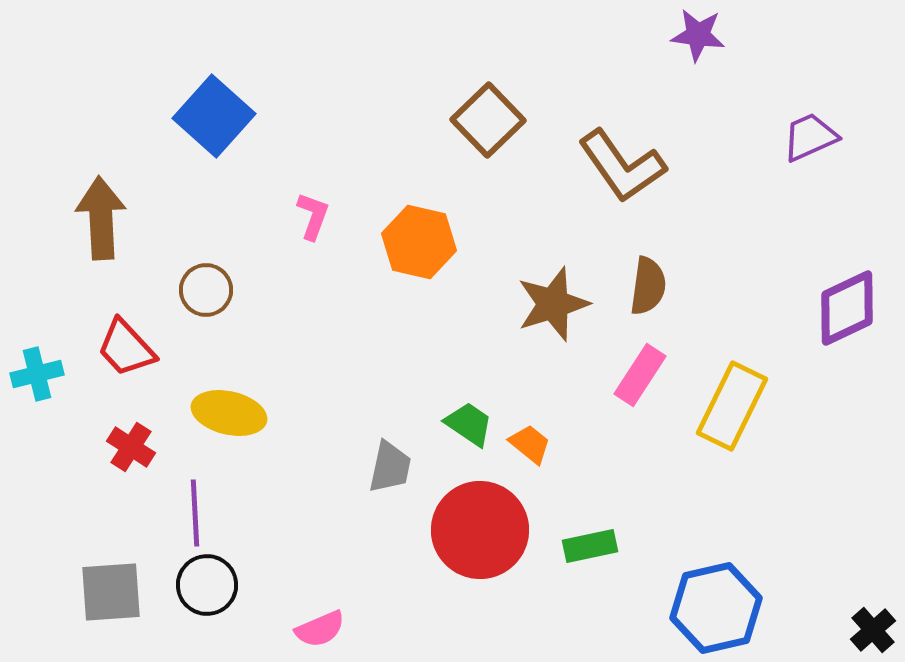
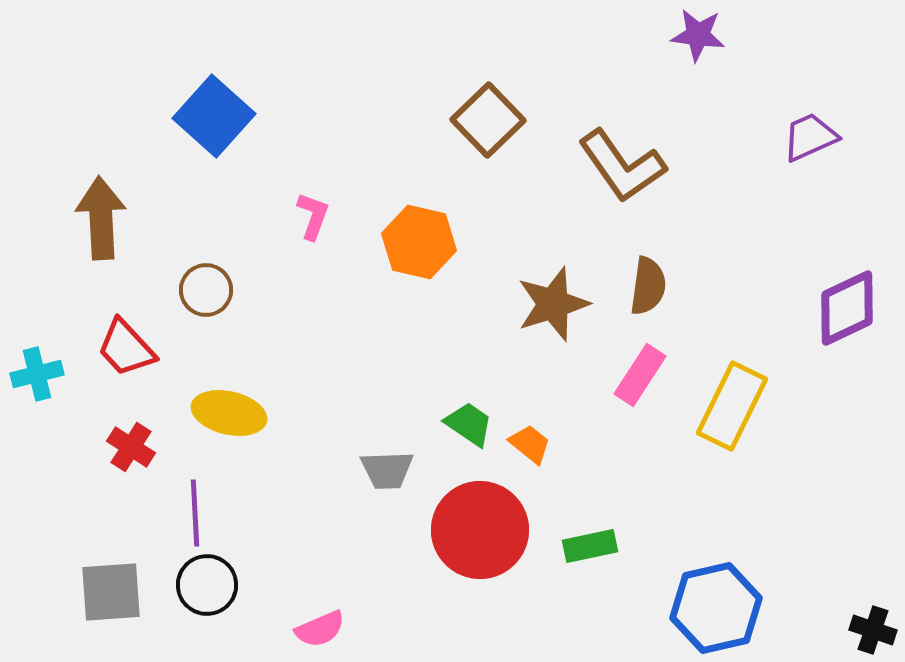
gray trapezoid: moved 3 px left, 3 px down; rotated 76 degrees clockwise
black cross: rotated 30 degrees counterclockwise
